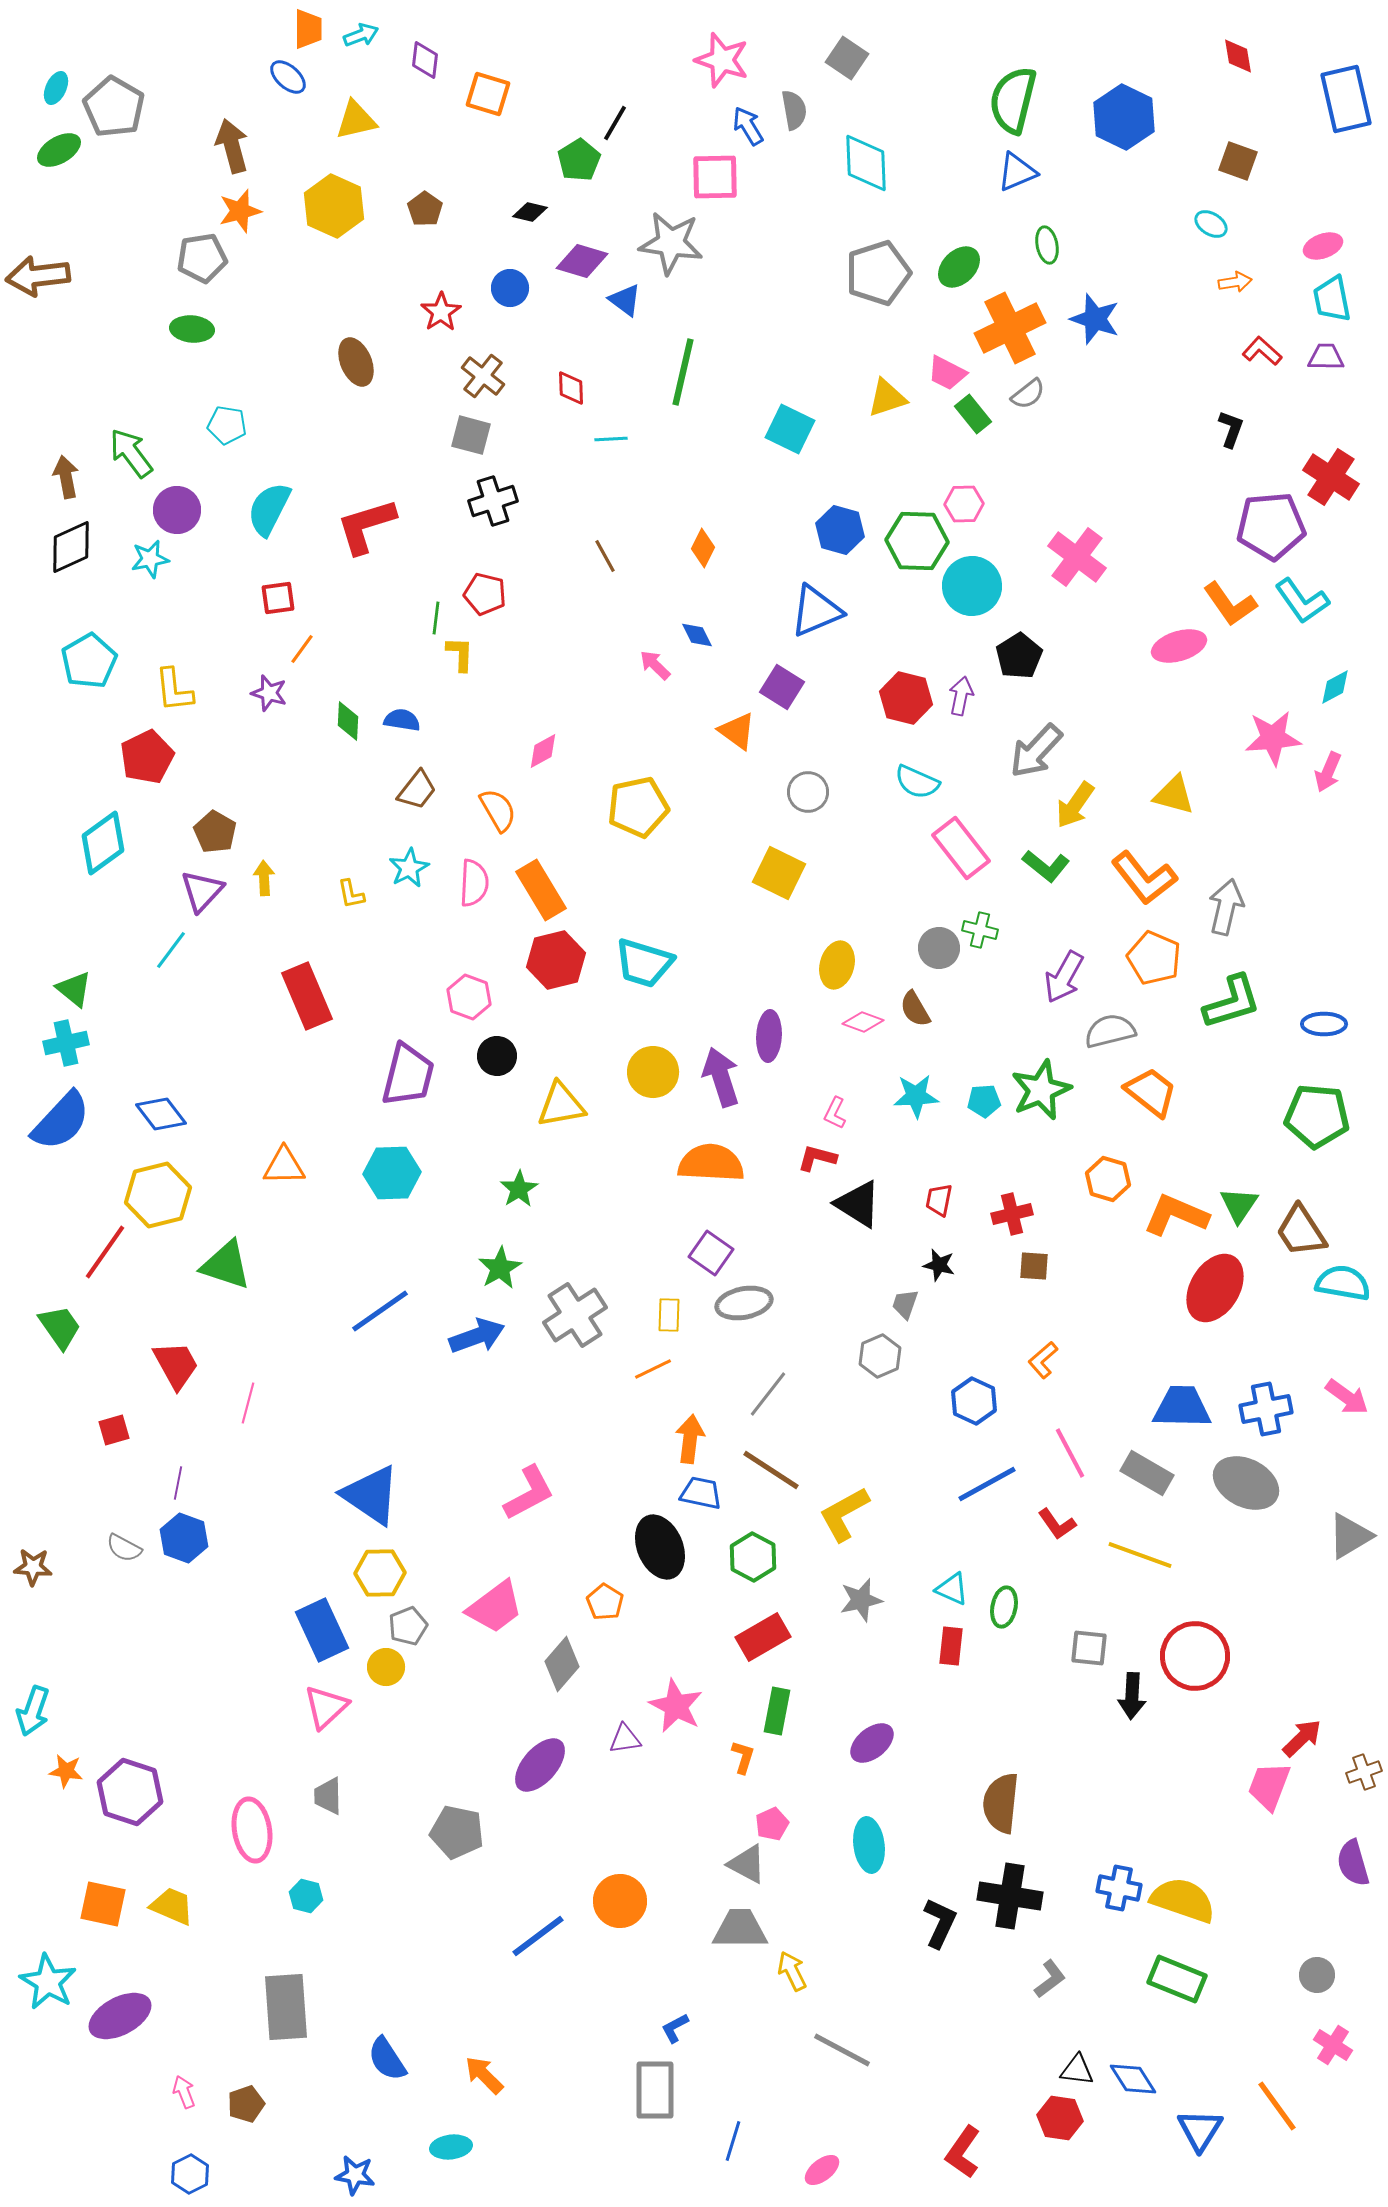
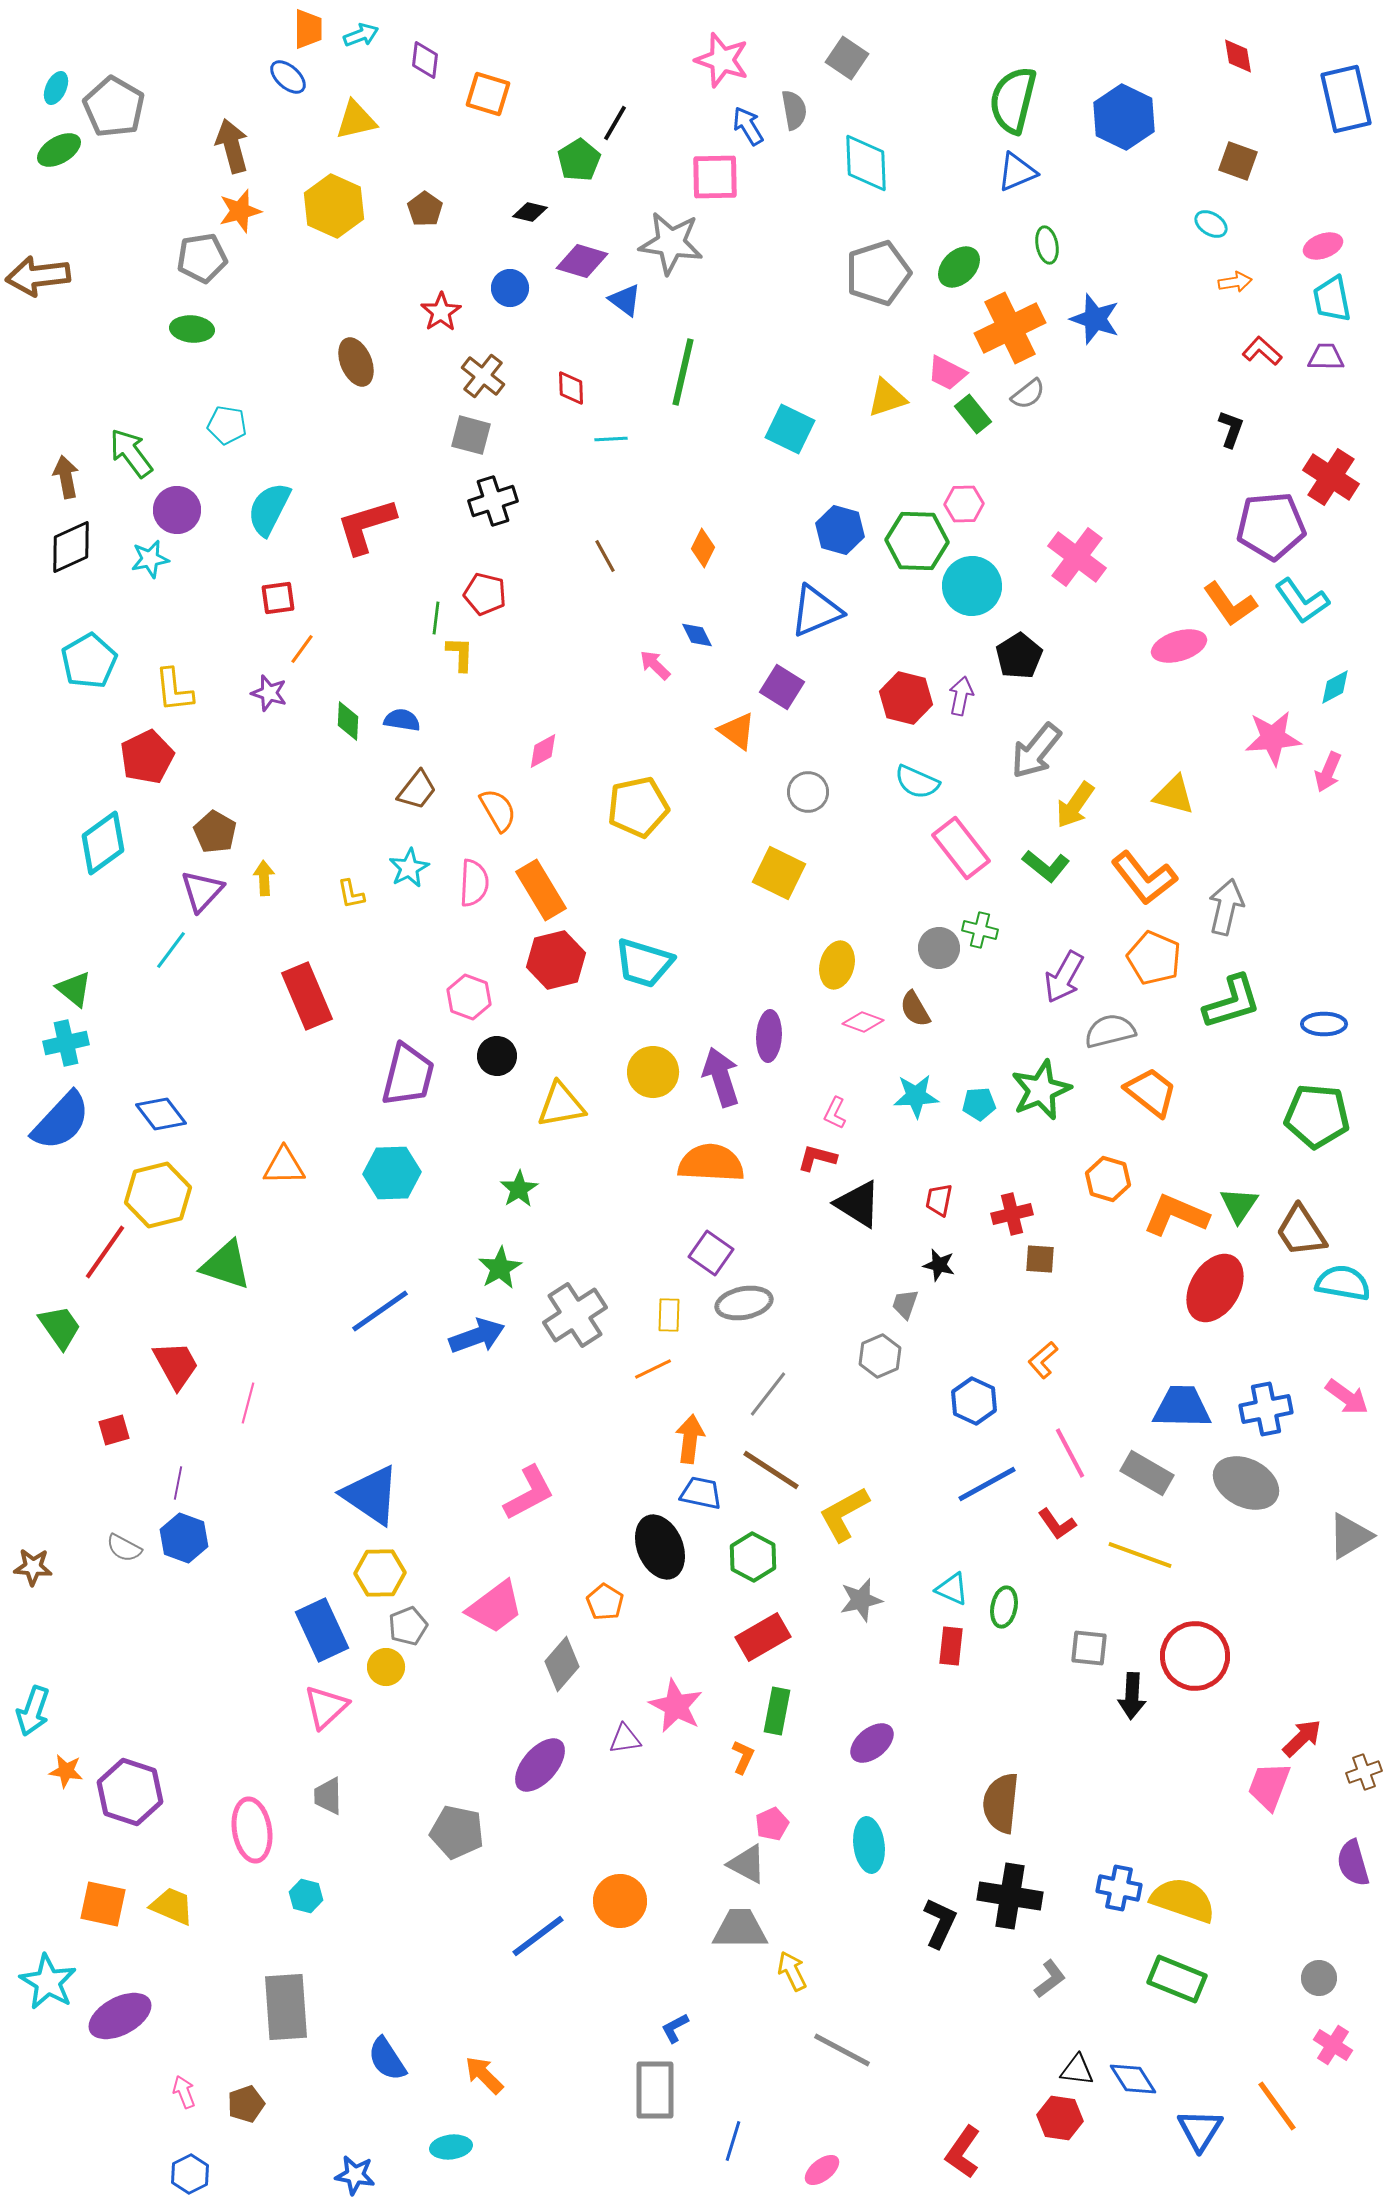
gray arrow at (1036, 751): rotated 4 degrees counterclockwise
cyan pentagon at (984, 1101): moved 5 px left, 3 px down
brown square at (1034, 1266): moved 6 px right, 7 px up
orange L-shape at (743, 1757): rotated 8 degrees clockwise
gray circle at (1317, 1975): moved 2 px right, 3 px down
